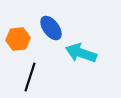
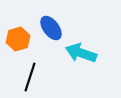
orange hexagon: rotated 10 degrees counterclockwise
